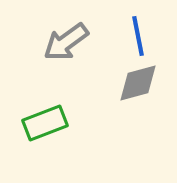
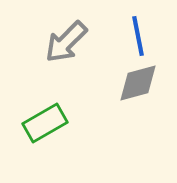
gray arrow: rotated 9 degrees counterclockwise
green rectangle: rotated 9 degrees counterclockwise
